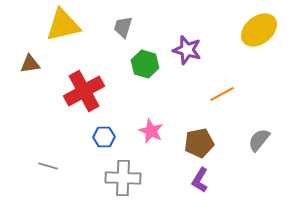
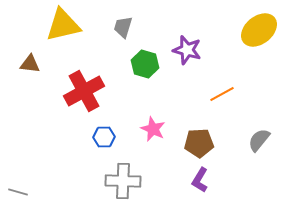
brown triangle: rotated 15 degrees clockwise
pink star: moved 2 px right, 2 px up
brown pentagon: rotated 8 degrees clockwise
gray line: moved 30 px left, 26 px down
gray cross: moved 3 px down
